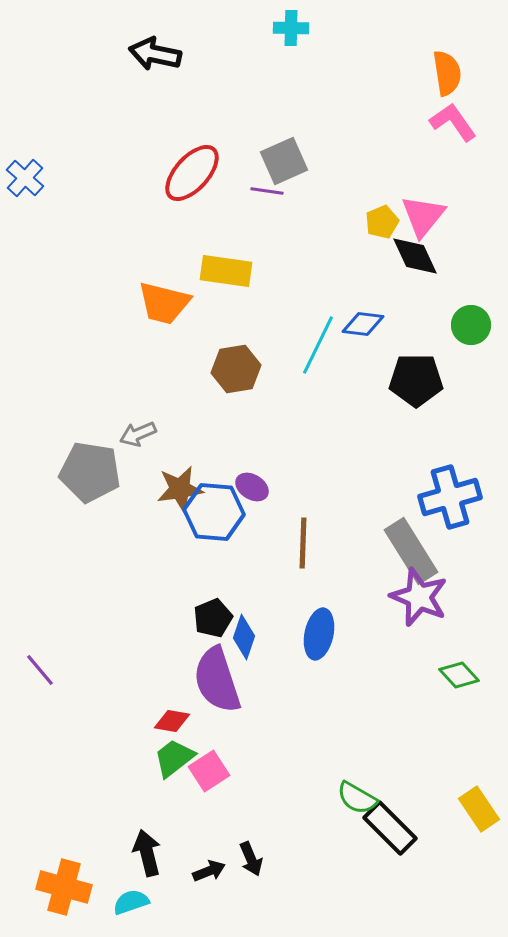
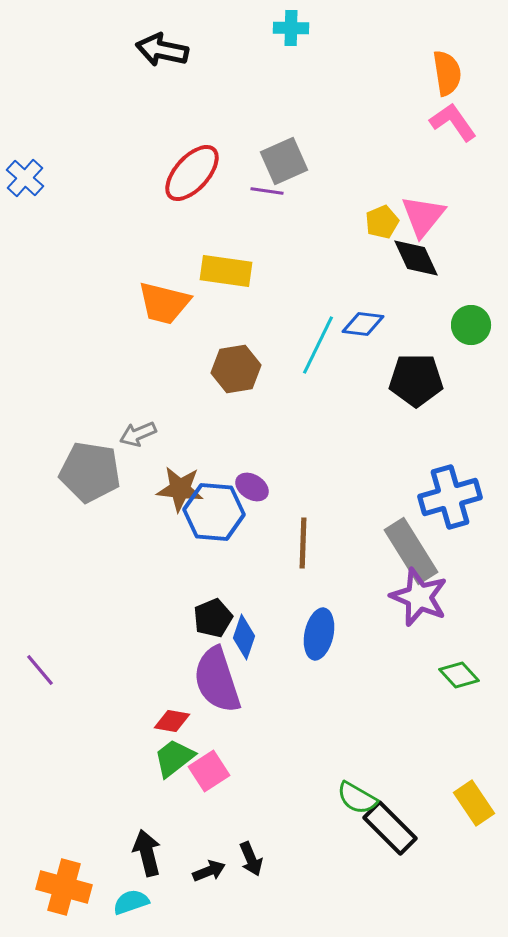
black arrow at (155, 54): moved 7 px right, 4 px up
black diamond at (415, 256): moved 1 px right, 2 px down
brown star at (180, 489): rotated 15 degrees clockwise
yellow rectangle at (479, 809): moved 5 px left, 6 px up
